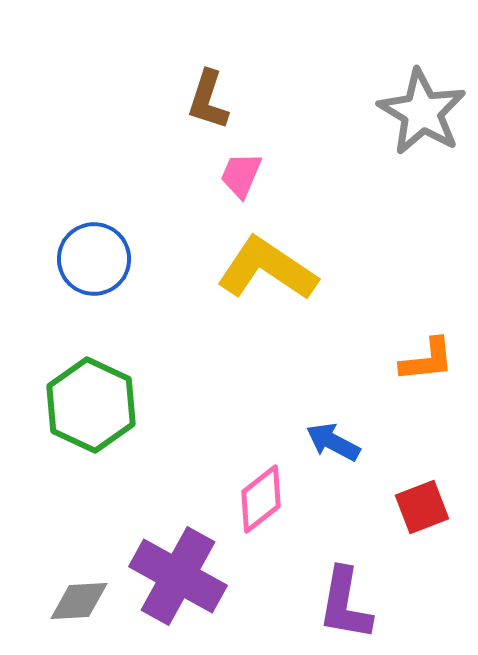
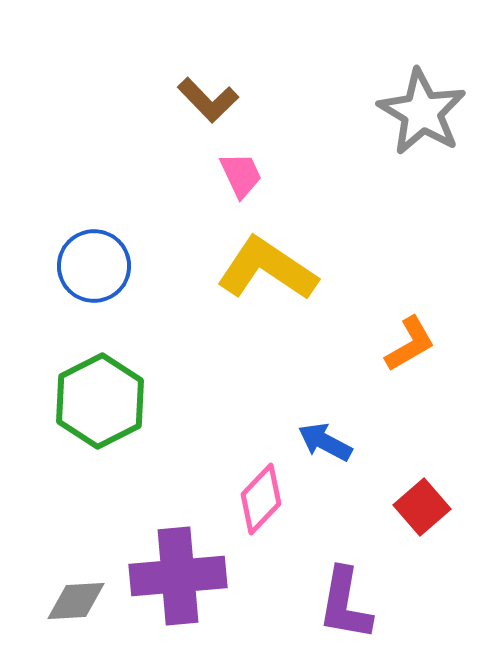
brown L-shape: rotated 62 degrees counterclockwise
pink trapezoid: rotated 132 degrees clockwise
blue circle: moved 7 px down
orange L-shape: moved 17 px left, 16 px up; rotated 24 degrees counterclockwise
green hexagon: moved 9 px right, 4 px up; rotated 8 degrees clockwise
blue arrow: moved 8 px left
pink diamond: rotated 8 degrees counterclockwise
red square: rotated 20 degrees counterclockwise
purple cross: rotated 34 degrees counterclockwise
gray diamond: moved 3 px left
